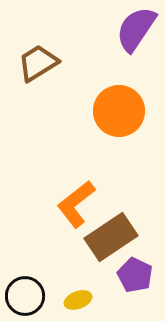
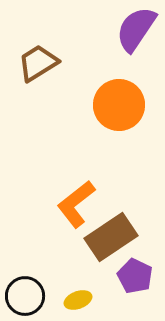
orange circle: moved 6 px up
purple pentagon: moved 1 px down
